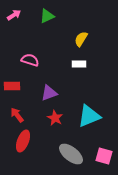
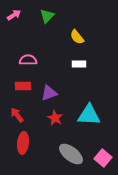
green triangle: rotated 21 degrees counterclockwise
yellow semicircle: moved 4 px left, 2 px up; rotated 70 degrees counterclockwise
pink semicircle: moved 2 px left; rotated 18 degrees counterclockwise
red rectangle: moved 11 px right
cyan triangle: moved 1 px up; rotated 25 degrees clockwise
red ellipse: moved 2 px down; rotated 15 degrees counterclockwise
pink square: moved 1 px left, 2 px down; rotated 24 degrees clockwise
